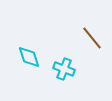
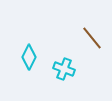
cyan diamond: rotated 45 degrees clockwise
